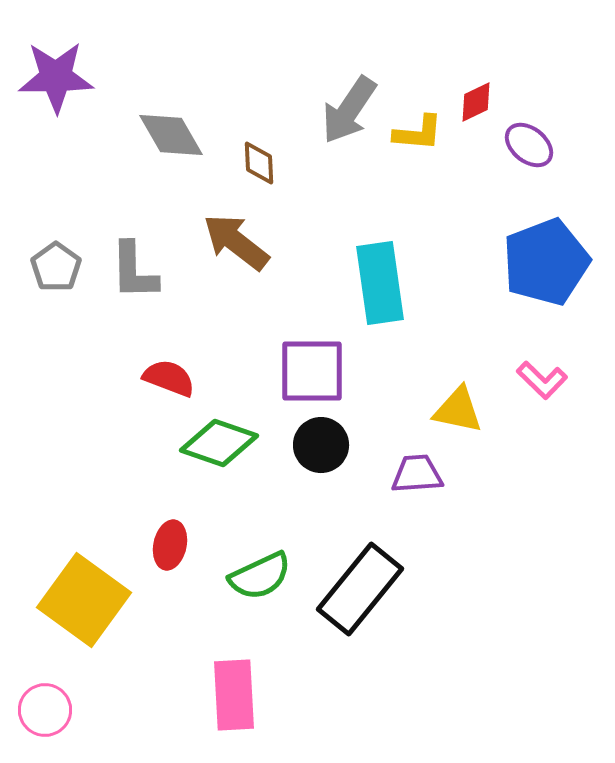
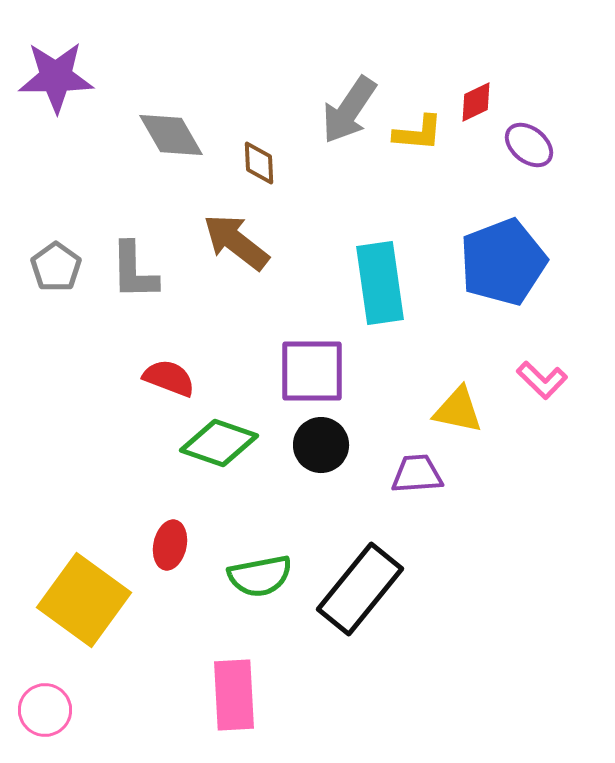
blue pentagon: moved 43 px left
green semicircle: rotated 14 degrees clockwise
